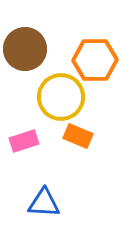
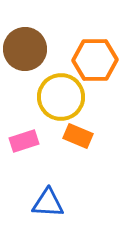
blue triangle: moved 4 px right
